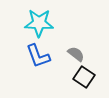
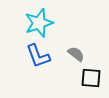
cyan star: rotated 20 degrees counterclockwise
black square: moved 7 px right, 1 px down; rotated 30 degrees counterclockwise
